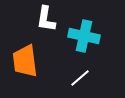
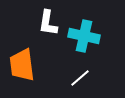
white L-shape: moved 2 px right, 4 px down
orange trapezoid: moved 3 px left, 4 px down
